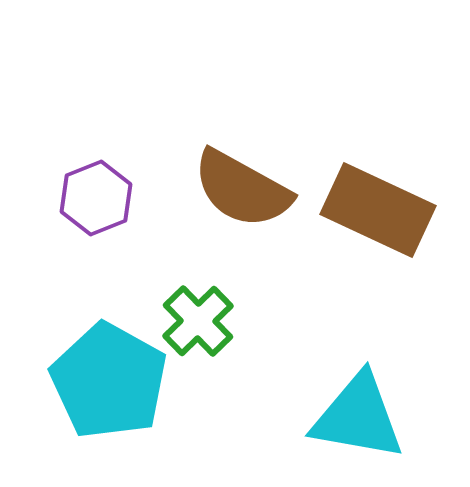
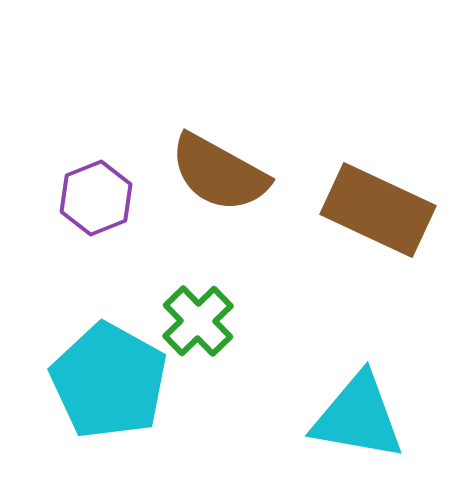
brown semicircle: moved 23 px left, 16 px up
